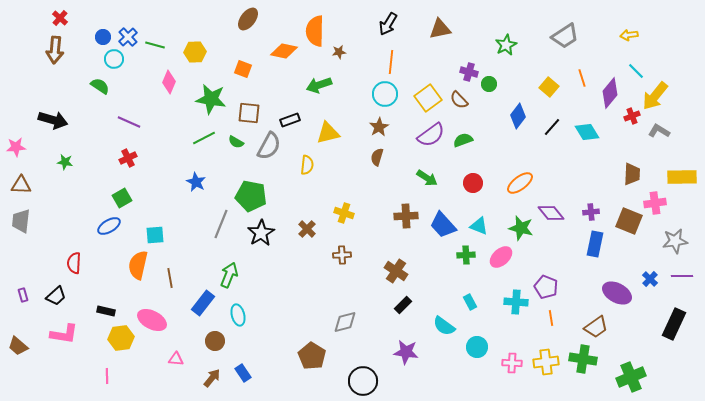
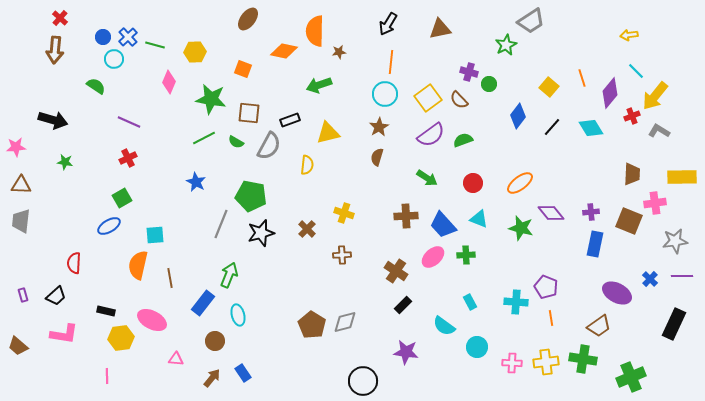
gray trapezoid at (565, 36): moved 34 px left, 15 px up
green semicircle at (100, 86): moved 4 px left
cyan diamond at (587, 132): moved 4 px right, 4 px up
cyan triangle at (479, 226): moved 7 px up
black star at (261, 233): rotated 16 degrees clockwise
pink ellipse at (501, 257): moved 68 px left
brown trapezoid at (596, 327): moved 3 px right, 1 px up
brown pentagon at (312, 356): moved 31 px up
